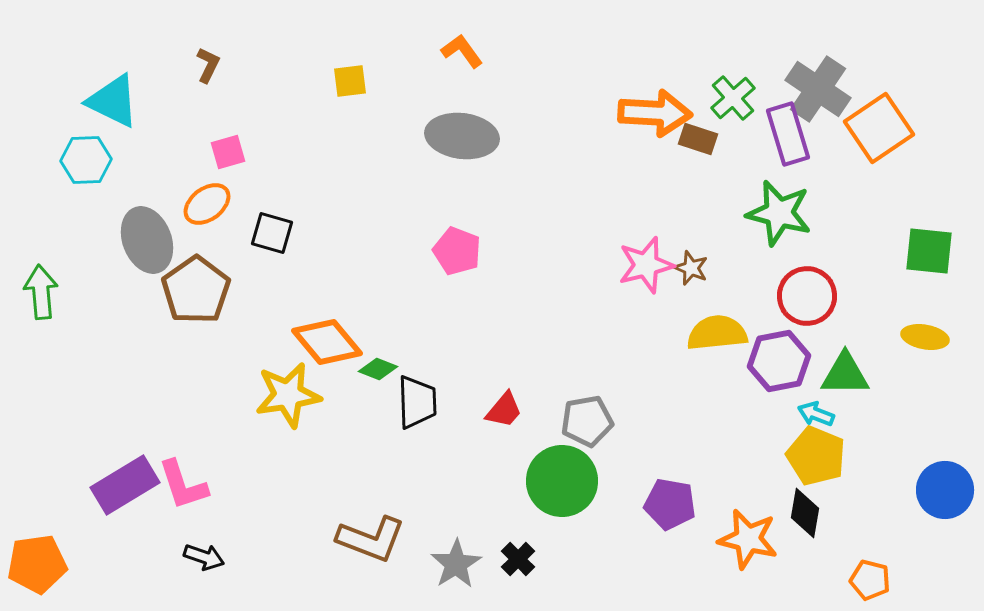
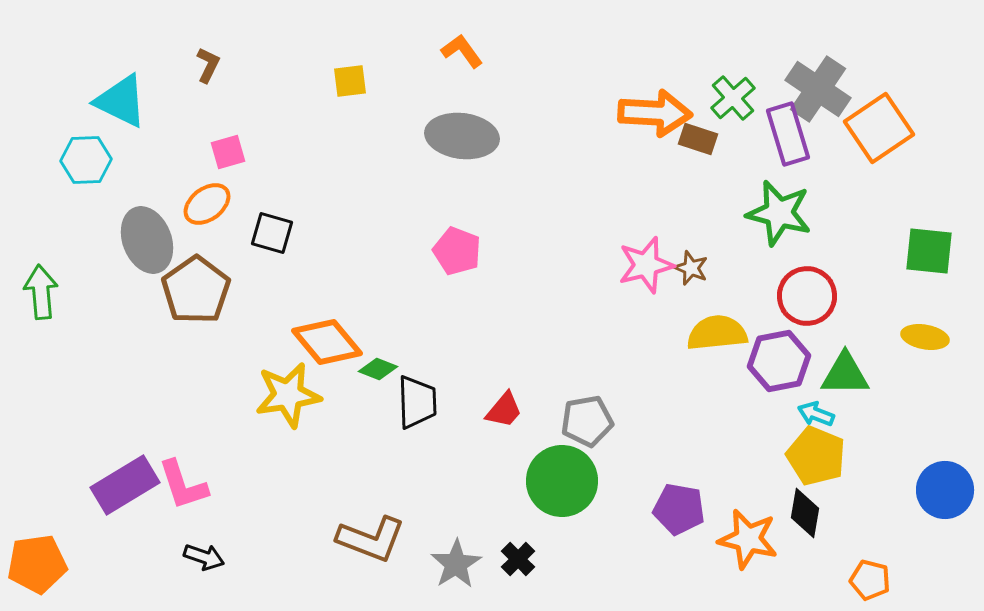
cyan triangle at (113, 101): moved 8 px right
purple pentagon at (670, 504): moved 9 px right, 5 px down
